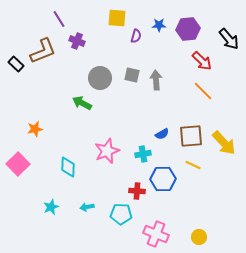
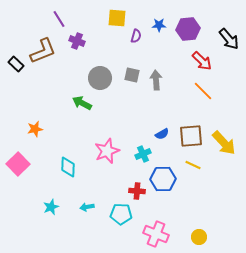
cyan cross: rotated 14 degrees counterclockwise
